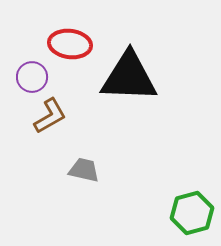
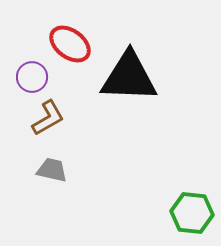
red ellipse: rotated 30 degrees clockwise
brown L-shape: moved 2 px left, 2 px down
gray trapezoid: moved 32 px left
green hexagon: rotated 21 degrees clockwise
